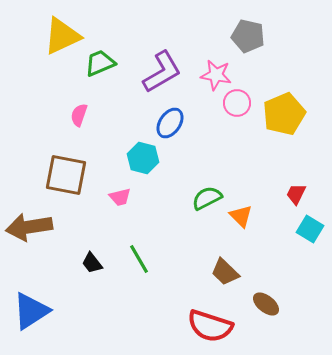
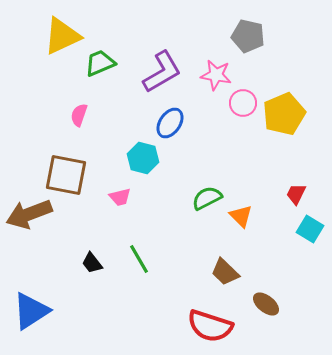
pink circle: moved 6 px right
brown arrow: moved 13 px up; rotated 12 degrees counterclockwise
